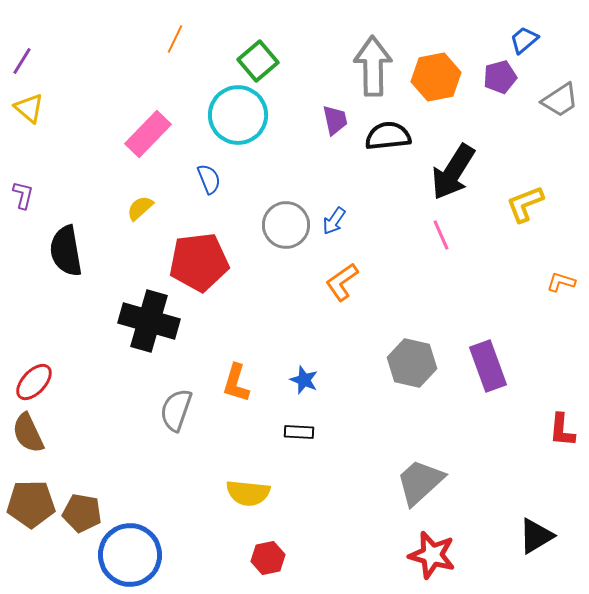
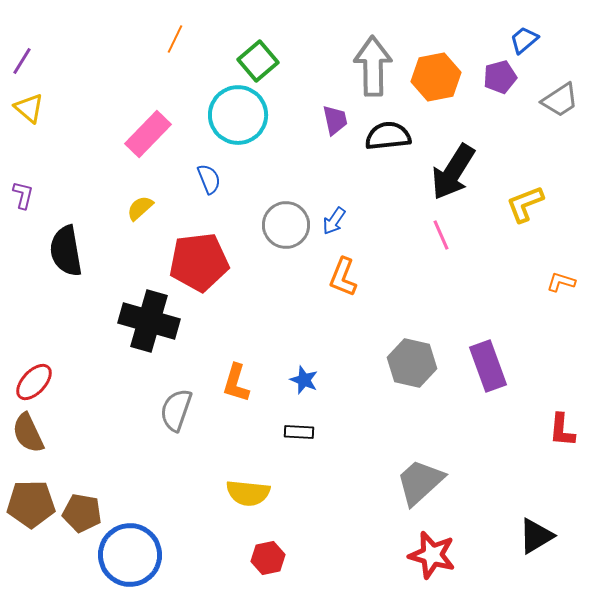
orange L-shape at (342, 282): moved 1 px right, 5 px up; rotated 33 degrees counterclockwise
